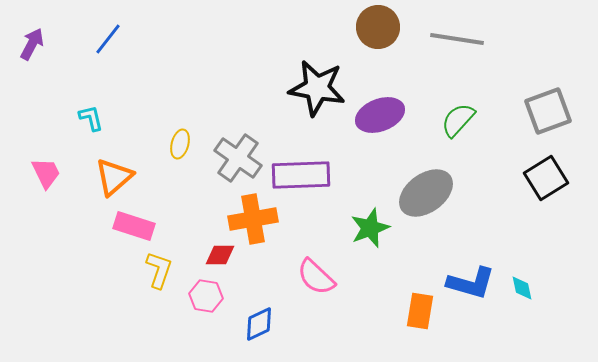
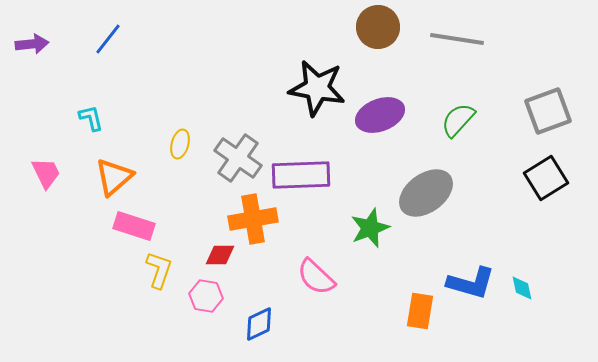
purple arrow: rotated 56 degrees clockwise
